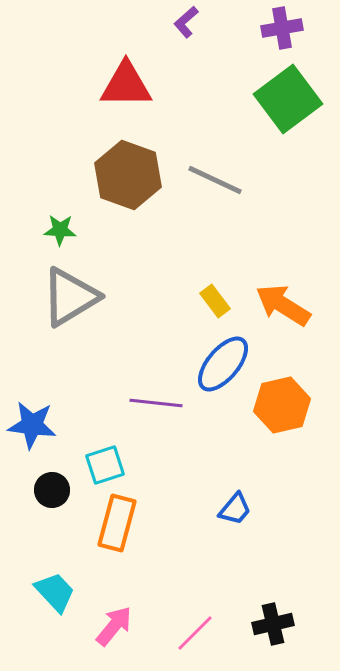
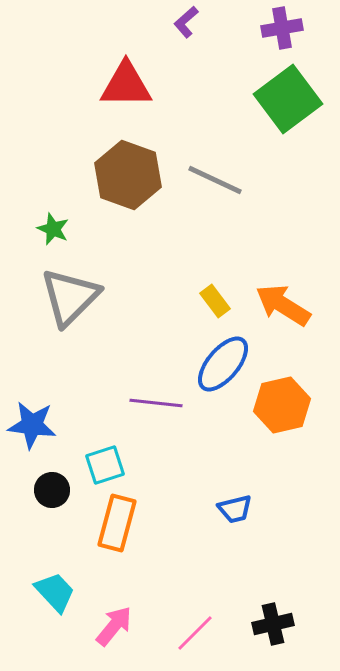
green star: moved 7 px left, 1 px up; rotated 20 degrees clockwise
gray triangle: rotated 14 degrees counterclockwise
blue trapezoid: rotated 36 degrees clockwise
